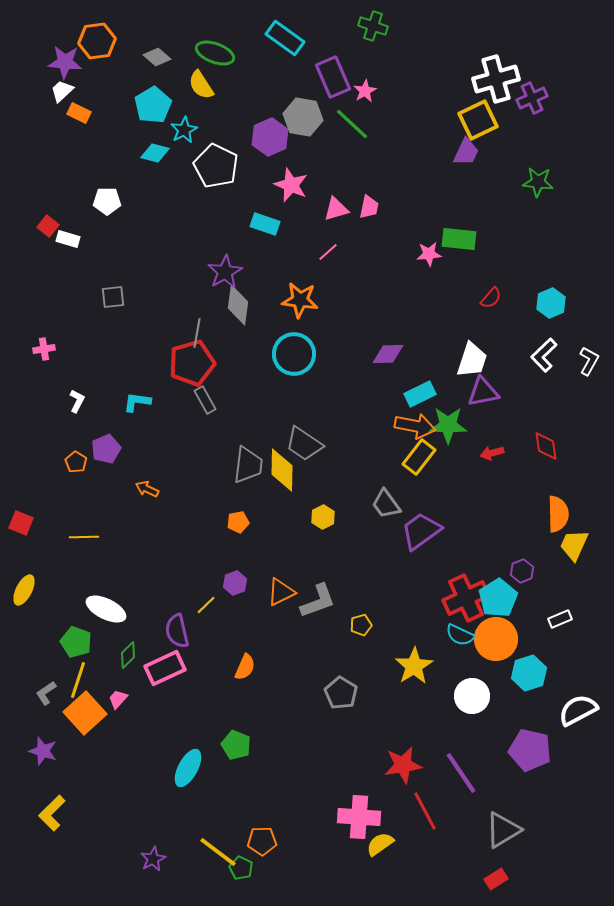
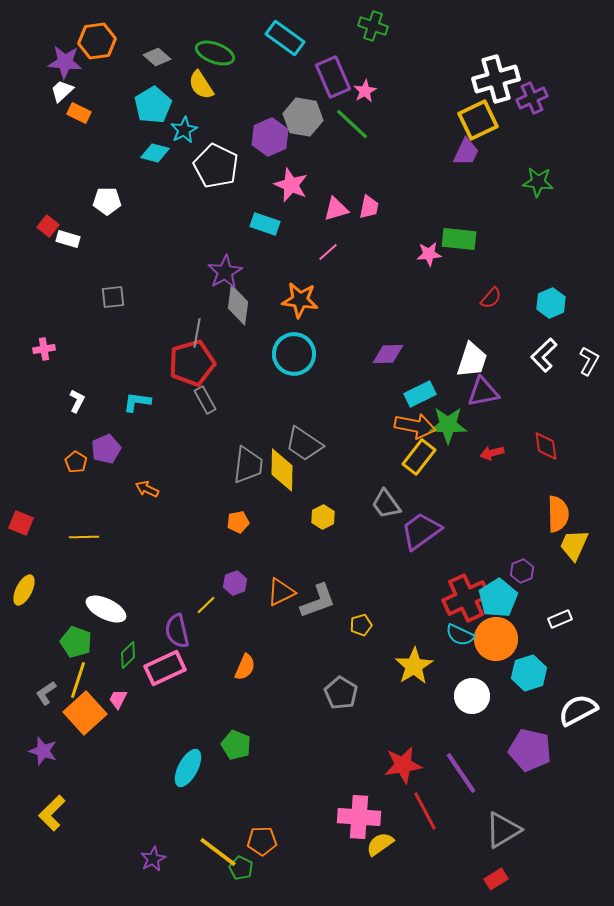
pink trapezoid at (118, 699): rotated 15 degrees counterclockwise
